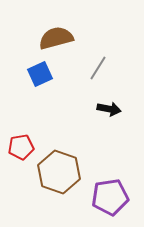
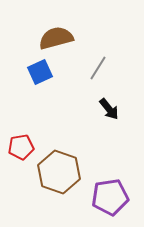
blue square: moved 2 px up
black arrow: rotated 40 degrees clockwise
